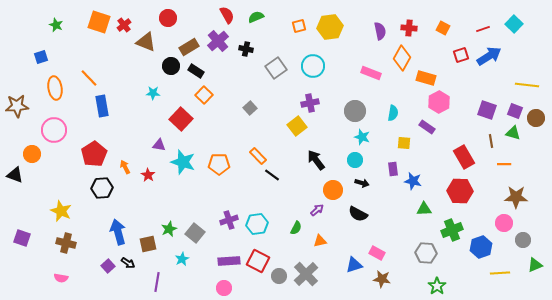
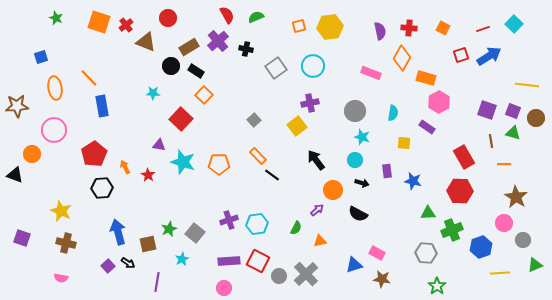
green star at (56, 25): moved 7 px up
red cross at (124, 25): moved 2 px right
gray square at (250, 108): moved 4 px right, 12 px down
purple square at (515, 111): moved 2 px left
purple rectangle at (393, 169): moved 6 px left, 2 px down
brown star at (516, 197): rotated 30 degrees clockwise
green triangle at (424, 209): moved 4 px right, 4 px down
